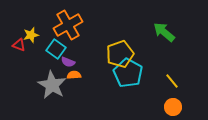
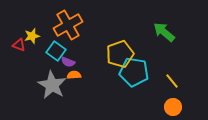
yellow star: moved 1 px right, 1 px down
cyan square: moved 2 px down
cyan pentagon: moved 6 px right, 1 px up; rotated 20 degrees counterclockwise
